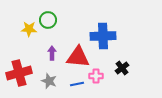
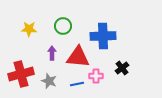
green circle: moved 15 px right, 6 px down
red cross: moved 2 px right, 1 px down
